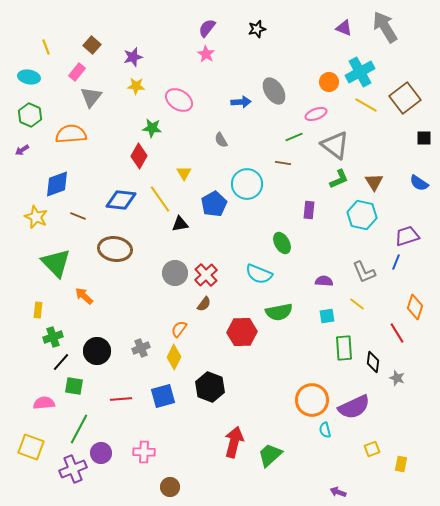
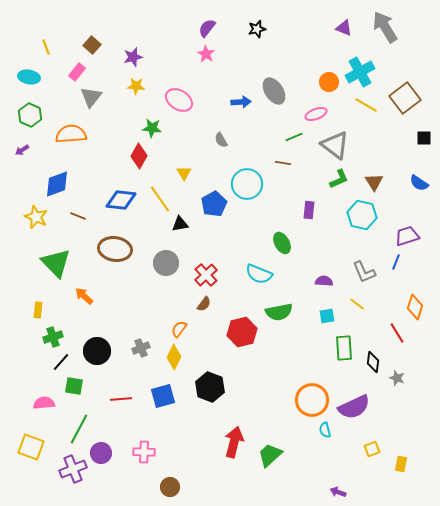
gray circle at (175, 273): moved 9 px left, 10 px up
red hexagon at (242, 332): rotated 12 degrees counterclockwise
